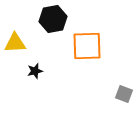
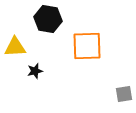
black hexagon: moved 5 px left; rotated 20 degrees clockwise
yellow triangle: moved 4 px down
gray square: rotated 30 degrees counterclockwise
